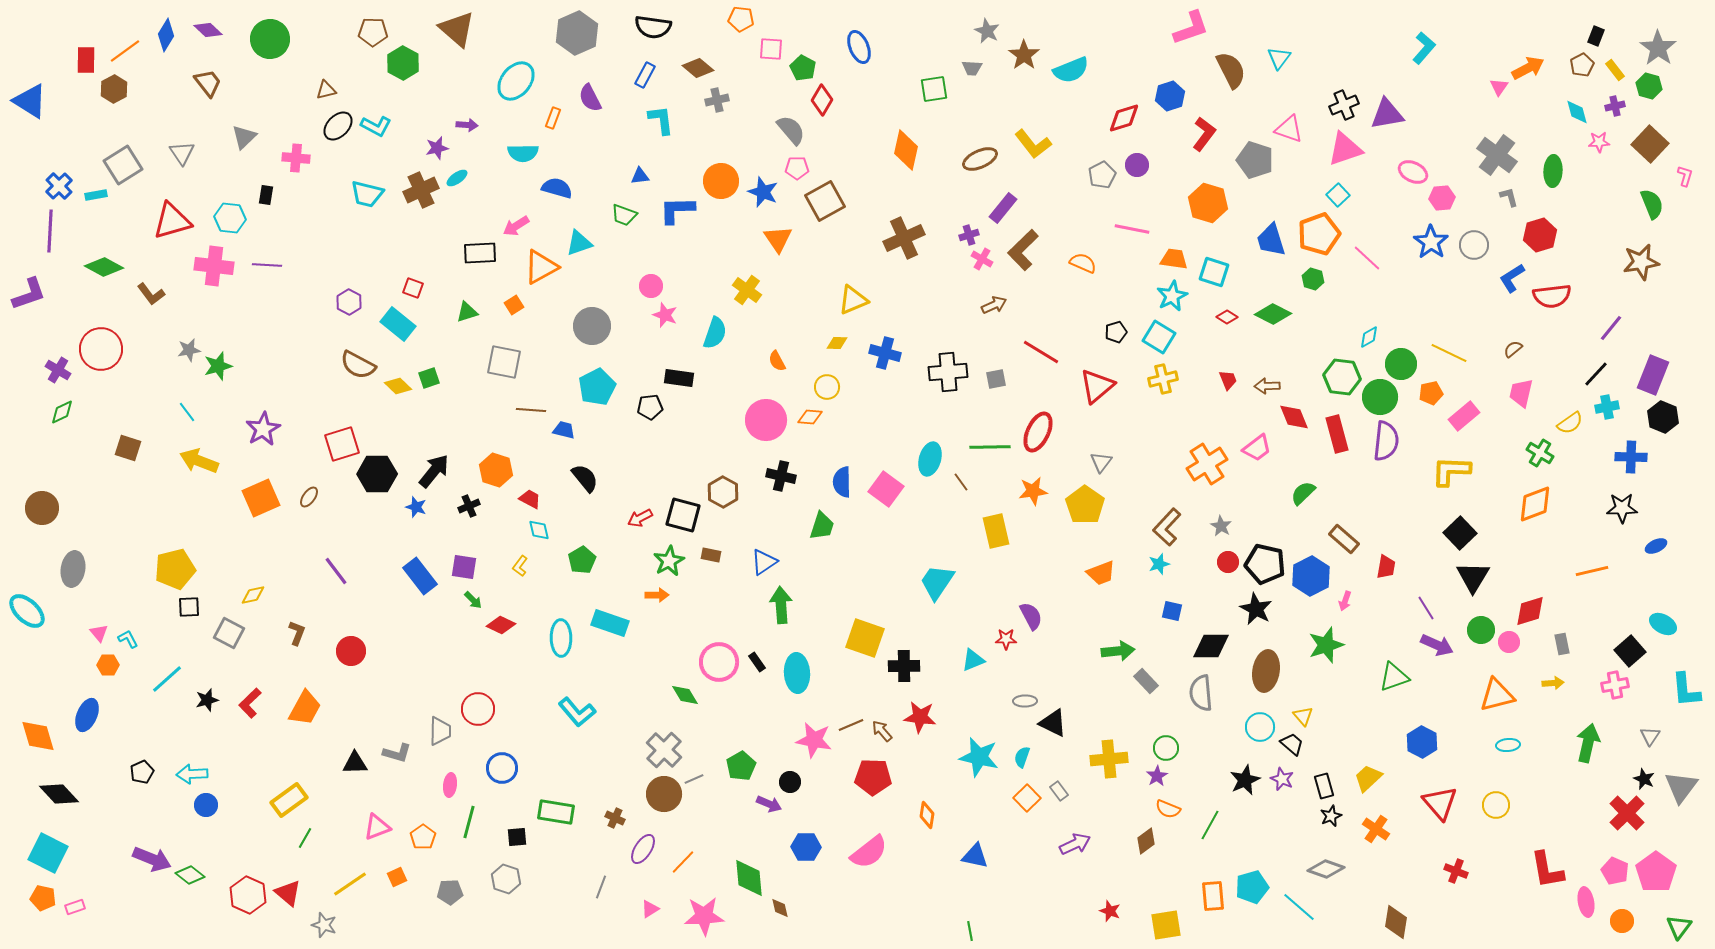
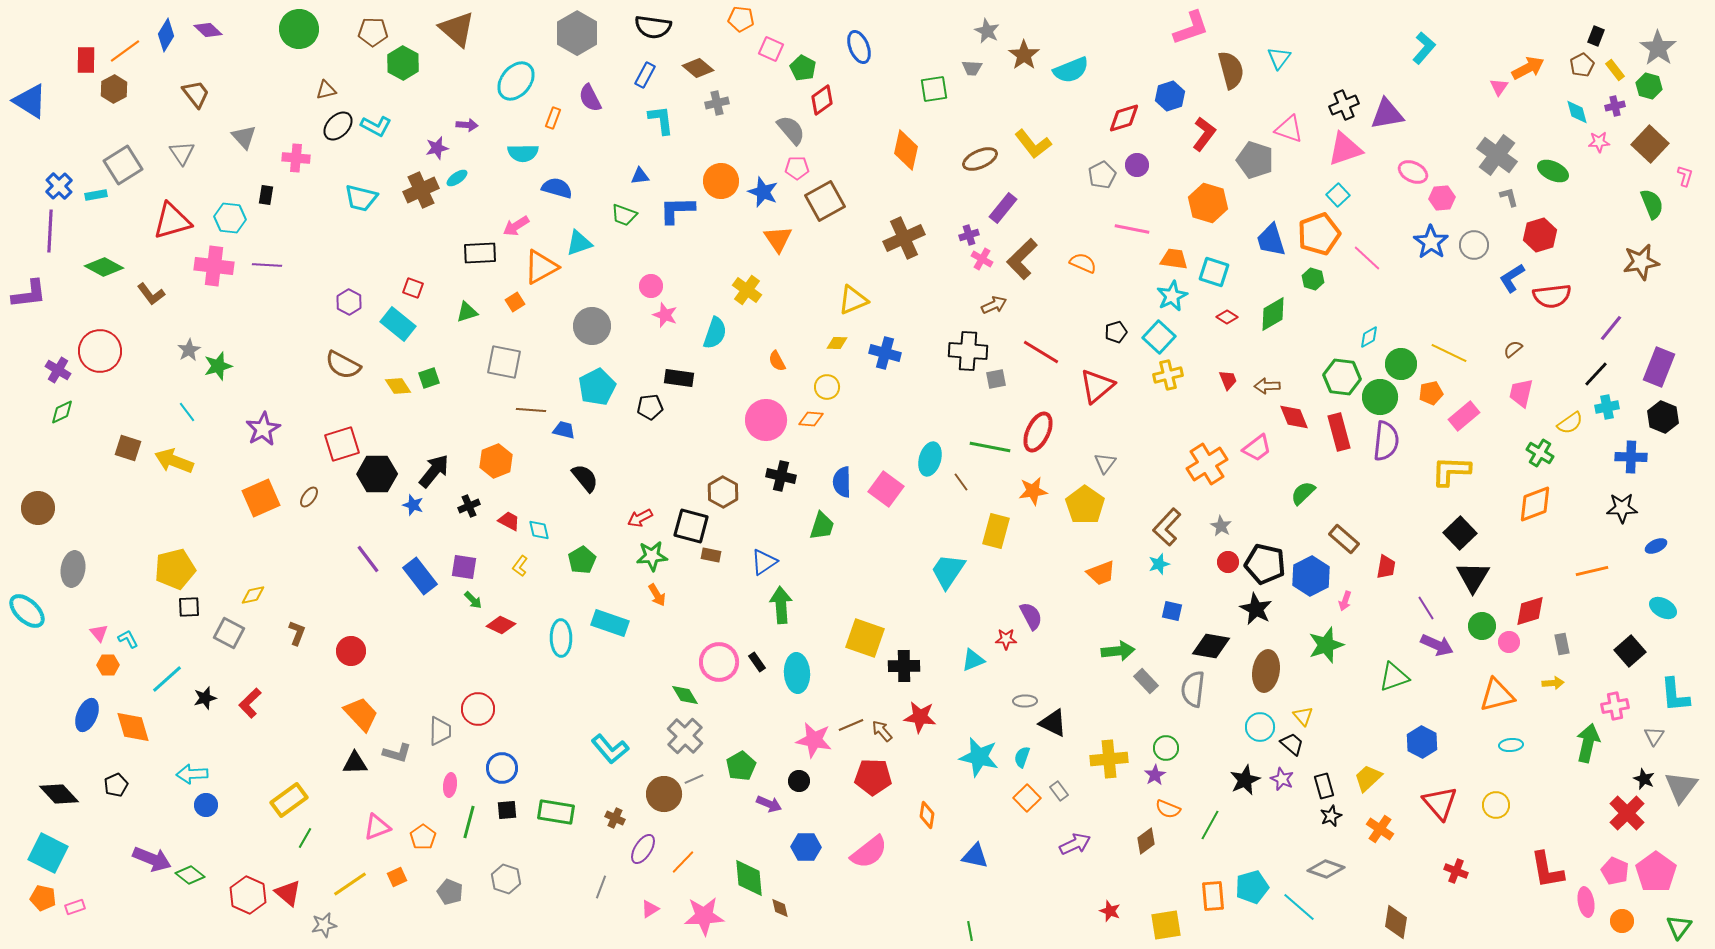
gray hexagon at (577, 33): rotated 6 degrees counterclockwise
green circle at (270, 39): moved 29 px right, 10 px up
pink square at (771, 49): rotated 20 degrees clockwise
brown semicircle at (1231, 70): rotated 12 degrees clockwise
brown trapezoid at (208, 83): moved 12 px left, 11 px down
gray cross at (717, 100): moved 3 px down
red diamond at (822, 100): rotated 24 degrees clockwise
gray triangle at (244, 137): rotated 28 degrees counterclockwise
green ellipse at (1553, 171): rotated 68 degrees counterclockwise
cyan trapezoid at (367, 194): moved 6 px left, 4 px down
brown L-shape at (1023, 250): moved 1 px left, 9 px down
purple L-shape at (29, 294): rotated 12 degrees clockwise
orange square at (514, 305): moved 1 px right, 3 px up
green diamond at (1273, 314): rotated 57 degrees counterclockwise
cyan square at (1159, 337): rotated 12 degrees clockwise
red circle at (101, 349): moved 1 px left, 2 px down
gray star at (189, 350): rotated 20 degrees counterclockwise
brown semicircle at (358, 365): moved 15 px left
black cross at (948, 372): moved 20 px right, 21 px up; rotated 9 degrees clockwise
purple rectangle at (1653, 375): moved 6 px right, 8 px up
yellow cross at (1163, 379): moved 5 px right, 4 px up
yellow diamond at (398, 386): rotated 12 degrees clockwise
orange diamond at (810, 417): moved 1 px right, 2 px down
red rectangle at (1337, 434): moved 2 px right, 2 px up
green line at (990, 447): rotated 12 degrees clockwise
yellow arrow at (199, 461): moved 25 px left
gray triangle at (1101, 462): moved 4 px right, 1 px down
orange hexagon at (496, 470): moved 9 px up; rotated 20 degrees clockwise
red trapezoid at (530, 499): moved 21 px left, 22 px down
blue star at (416, 507): moved 3 px left, 2 px up
brown circle at (42, 508): moved 4 px left
black square at (683, 515): moved 8 px right, 11 px down
yellow rectangle at (996, 531): rotated 28 degrees clockwise
green star at (669, 561): moved 17 px left, 5 px up; rotated 24 degrees clockwise
purple line at (336, 571): moved 32 px right, 12 px up
cyan trapezoid at (937, 582): moved 11 px right, 11 px up
orange arrow at (657, 595): rotated 60 degrees clockwise
cyan ellipse at (1663, 624): moved 16 px up
green circle at (1481, 630): moved 1 px right, 4 px up
black diamond at (1211, 646): rotated 9 degrees clockwise
pink cross at (1615, 685): moved 21 px down
cyan L-shape at (1686, 690): moved 11 px left, 5 px down
gray semicircle at (1201, 693): moved 8 px left, 4 px up; rotated 12 degrees clockwise
black star at (207, 700): moved 2 px left, 2 px up
orange trapezoid at (305, 708): moved 56 px right, 6 px down; rotated 72 degrees counterclockwise
cyan L-shape at (577, 712): moved 33 px right, 37 px down
orange diamond at (38, 736): moved 95 px right, 9 px up
gray triangle at (1650, 736): moved 4 px right
cyan ellipse at (1508, 745): moved 3 px right
gray cross at (664, 750): moved 21 px right, 14 px up
black pentagon at (142, 772): moved 26 px left, 13 px down
purple star at (1157, 776): moved 2 px left, 1 px up
black circle at (790, 782): moved 9 px right, 1 px up
orange cross at (1376, 829): moved 4 px right
black square at (517, 837): moved 10 px left, 27 px up
gray pentagon at (450, 892): rotated 25 degrees clockwise
gray star at (324, 925): rotated 30 degrees counterclockwise
